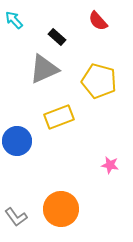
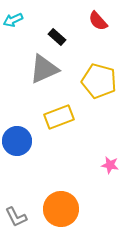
cyan arrow: moved 1 px left; rotated 72 degrees counterclockwise
gray L-shape: rotated 10 degrees clockwise
